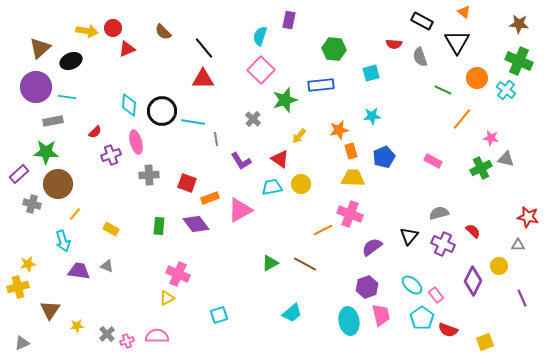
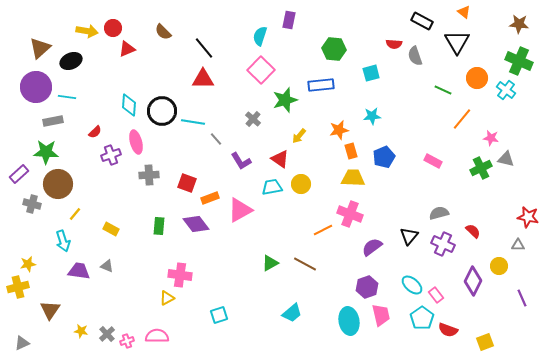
gray semicircle at (420, 57): moved 5 px left, 1 px up
gray line at (216, 139): rotated 32 degrees counterclockwise
pink cross at (178, 274): moved 2 px right, 1 px down; rotated 15 degrees counterclockwise
yellow star at (77, 326): moved 4 px right, 5 px down; rotated 16 degrees clockwise
